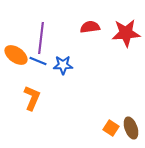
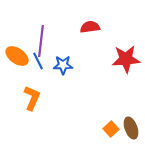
red star: moved 26 px down
purple line: moved 3 px down
orange ellipse: moved 1 px right, 1 px down
blue line: rotated 42 degrees clockwise
orange square: moved 1 px down; rotated 14 degrees clockwise
